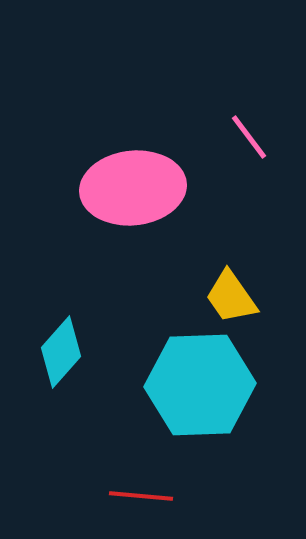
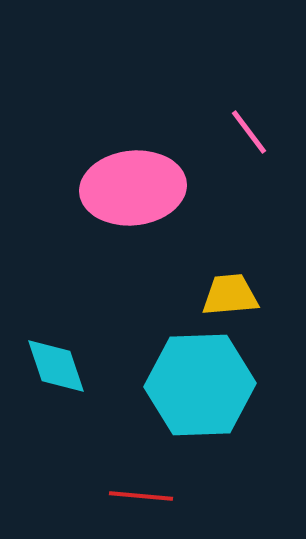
pink line: moved 5 px up
yellow trapezoid: moved 1 px left, 2 px up; rotated 120 degrees clockwise
cyan diamond: moved 5 px left, 14 px down; rotated 60 degrees counterclockwise
